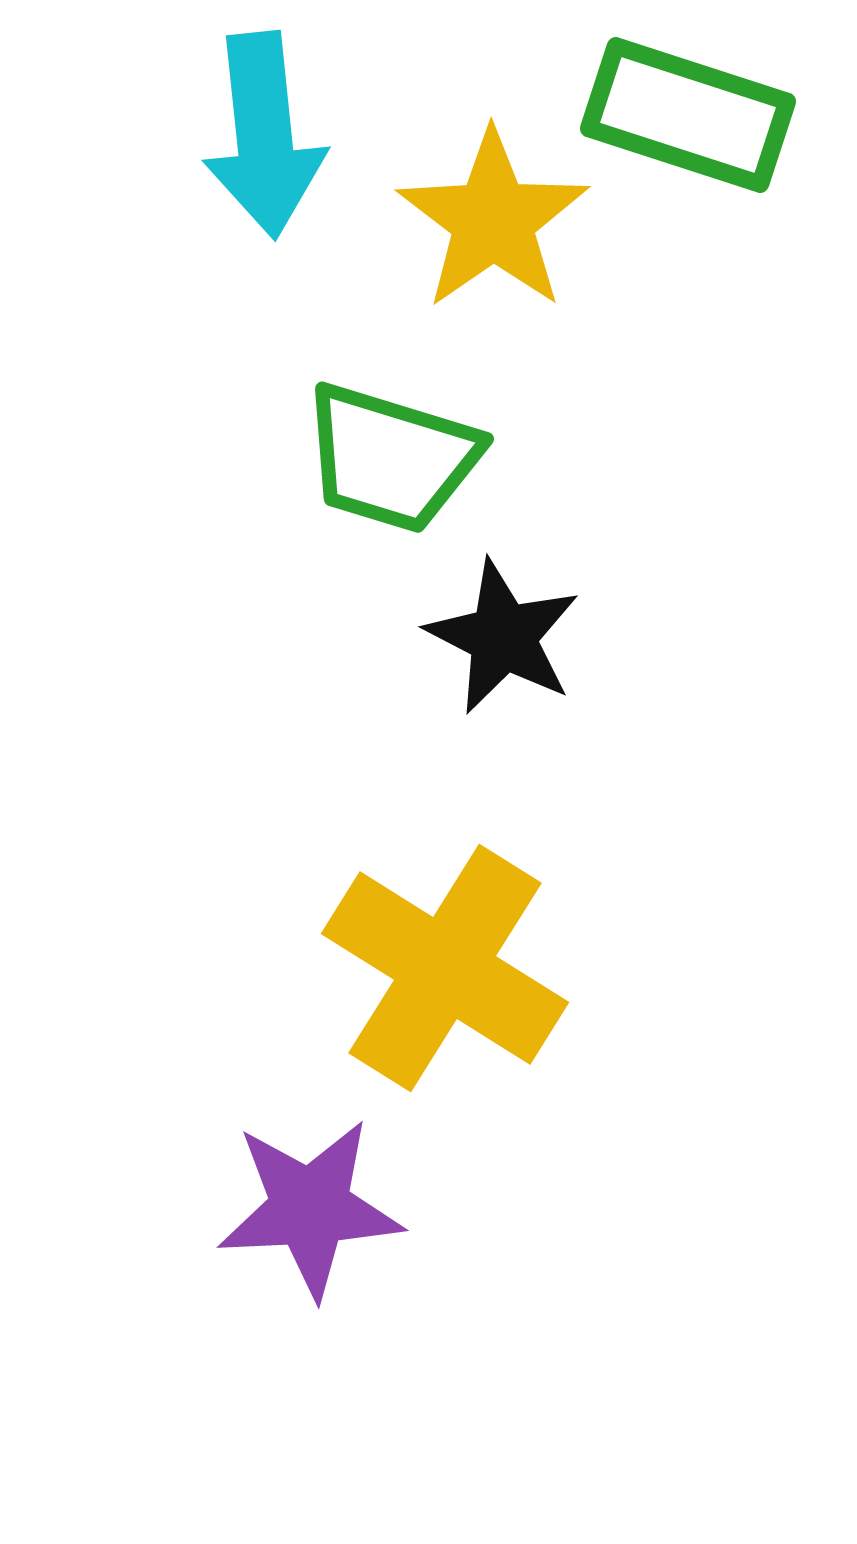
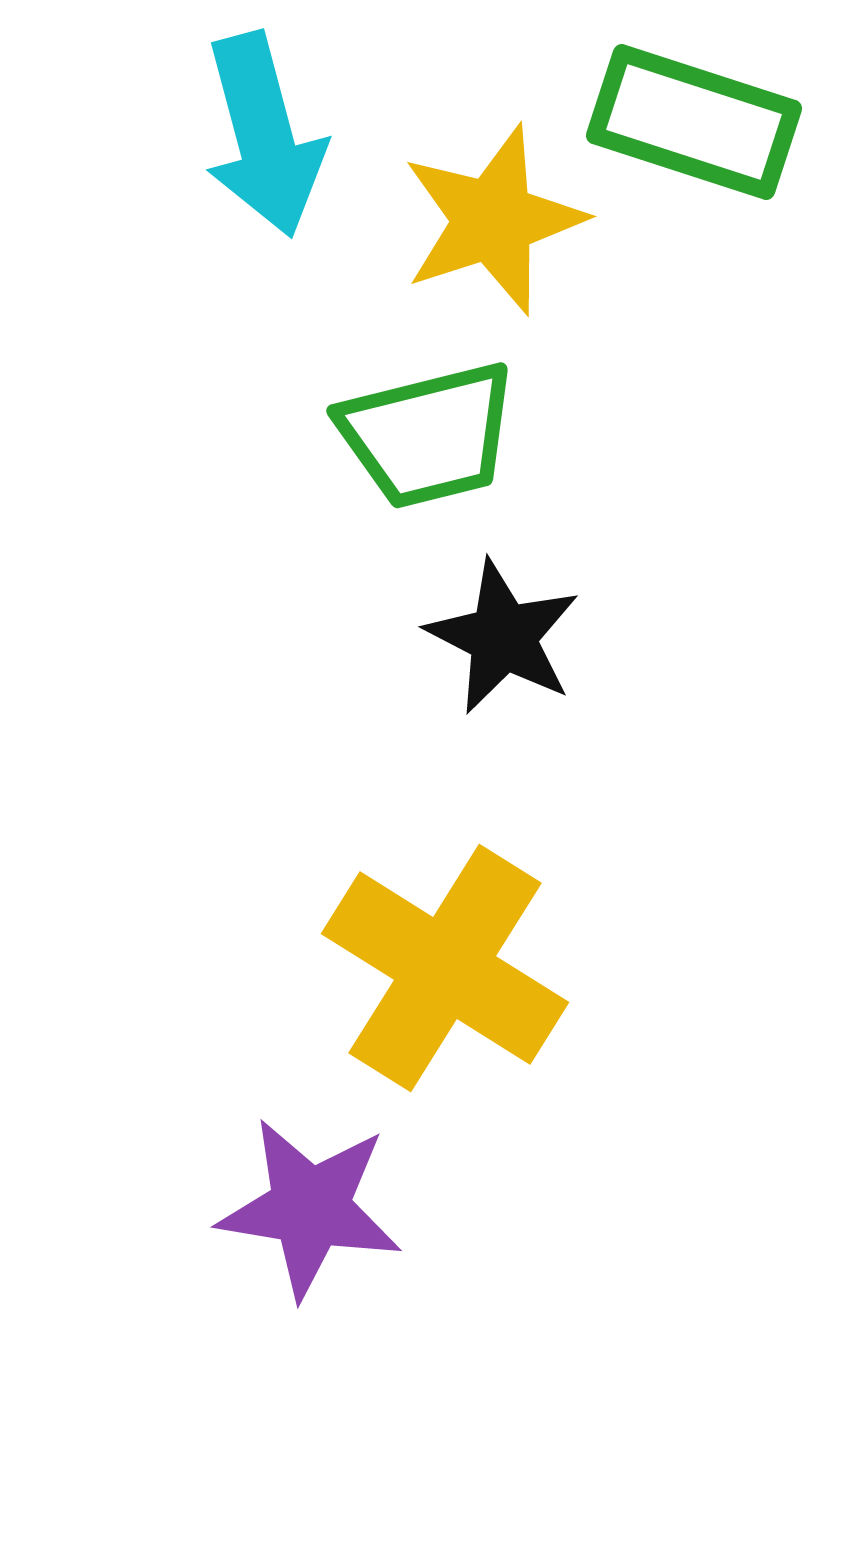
green rectangle: moved 6 px right, 7 px down
cyan arrow: rotated 9 degrees counterclockwise
yellow star: rotated 17 degrees clockwise
green trapezoid: moved 37 px right, 23 px up; rotated 31 degrees counterclockwise
purple star: rotated 12 degrees clockwise
